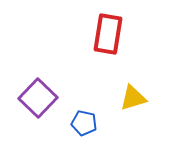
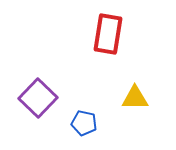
yellow triangle: moved 2 px right; rotated 16 degrees clockwise
